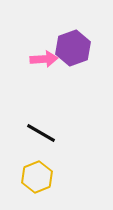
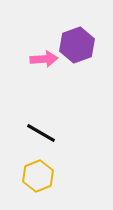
purple hexagon: moved 4 px right, 3 px up
yellow hexagon: moved 1 px right, 1 px up
